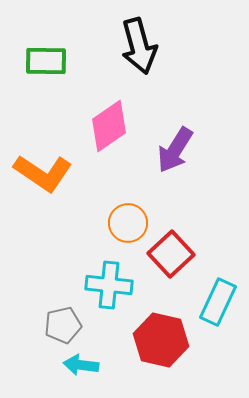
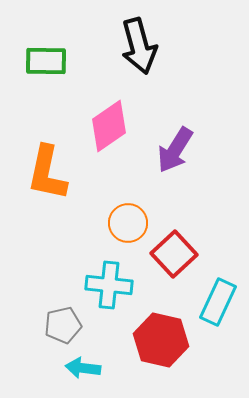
orange L-shape: moved 4 px right; rotated 68 degrees clockwise
red square: moved 3 px right
cyan arrow: moved 2 px right, 3 px down
